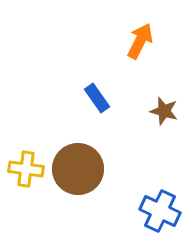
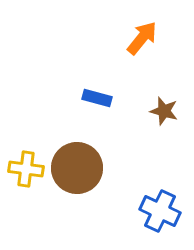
orange arrow: moved 2 px right, 3 px up; rotated 12 degrees clockwise
blue rectangle: rotated 40 degrees counterclockwise
brown circle: moved 1 px left, 1 px up
